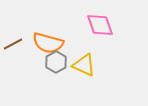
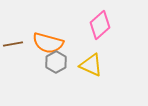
pink diamond: rotated 68 degrees clockwise
brown line: rotated 18 degrees clockwise
yellow triangle: moved 7 px right
